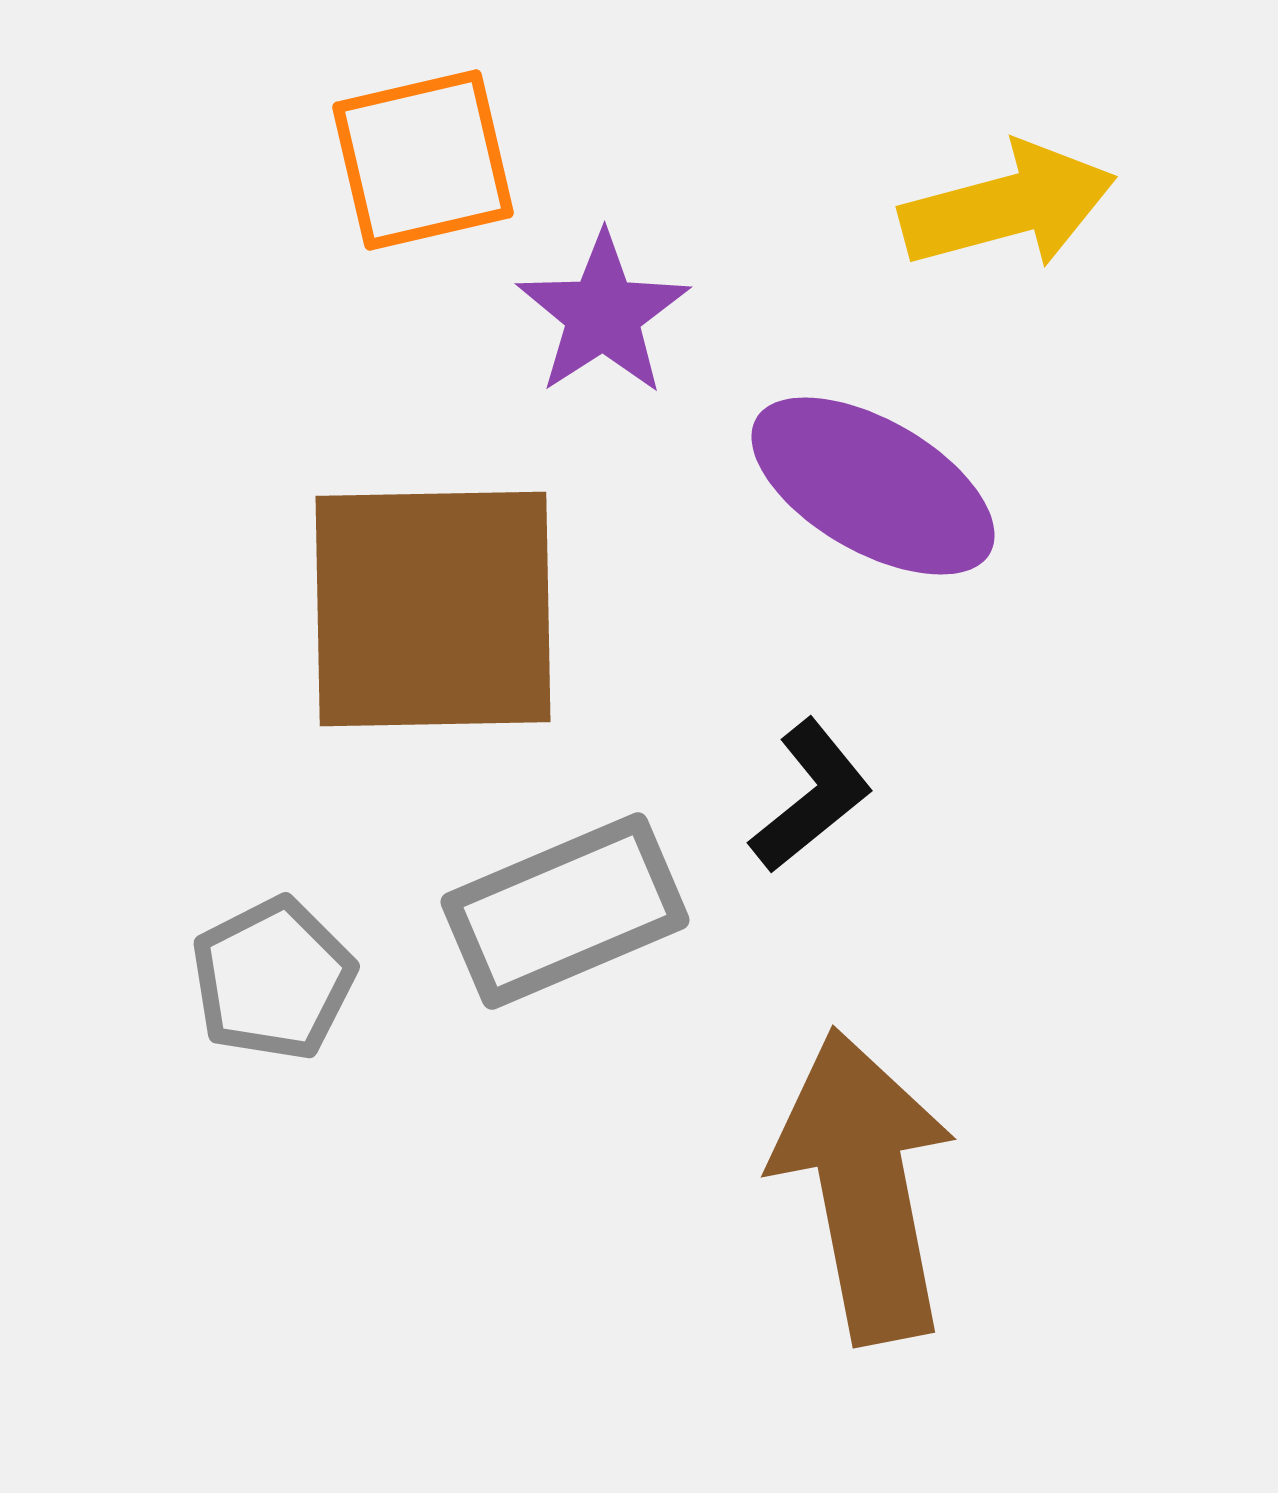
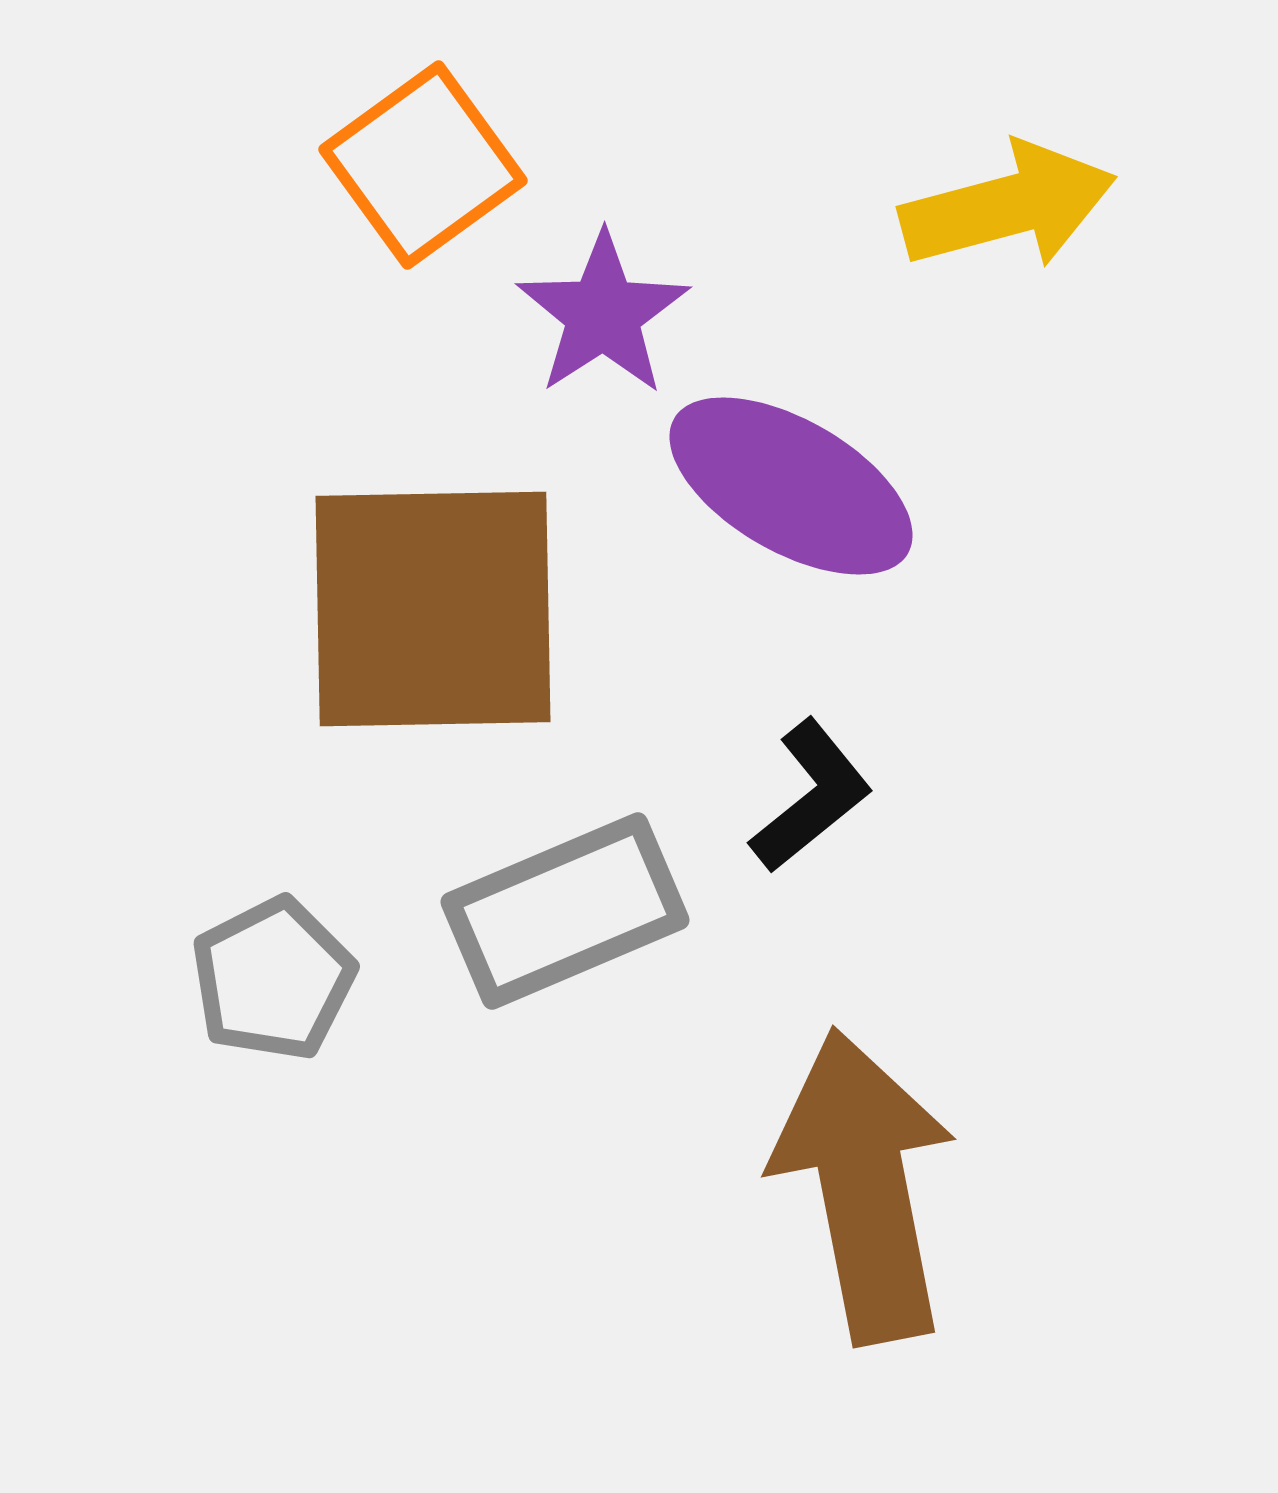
orange square: moved 5 px down; rotated 23 degrees counterclockwise
purple ellipse: moved 82 px left
